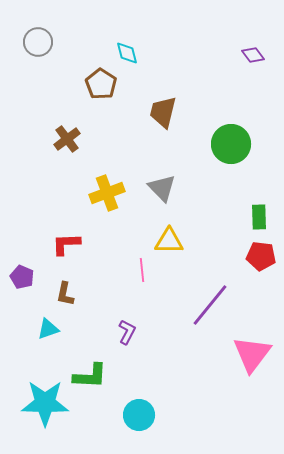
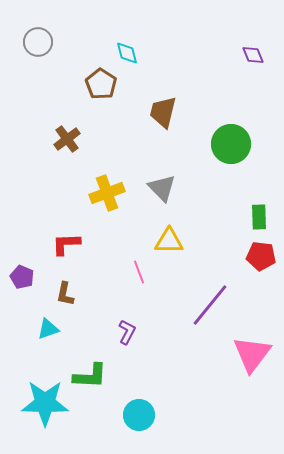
purple diamond: rotated 15 degrees clockwise
pink line: moved 3 px left, 2 px down; rotated 15 degrees counterclockwise
